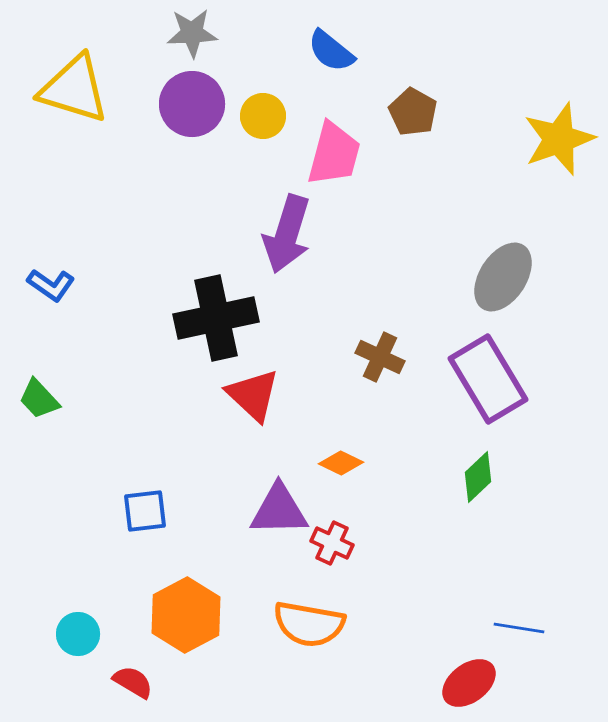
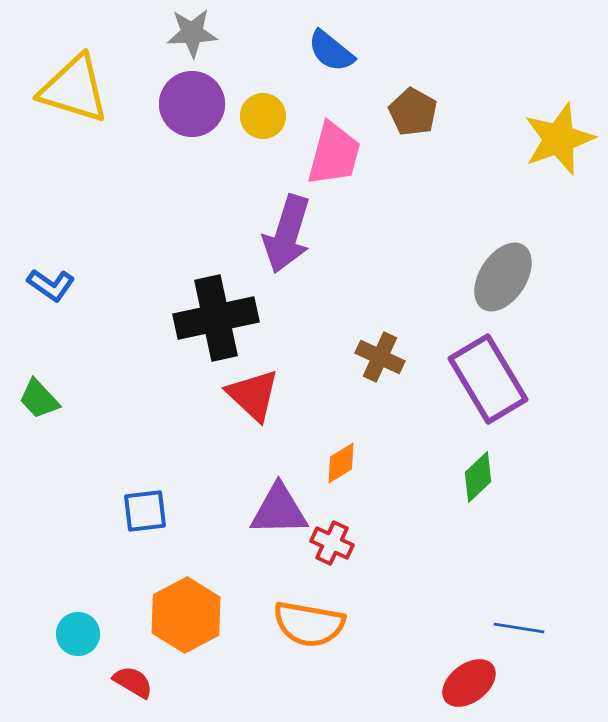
orange diamond: rotated 57 degrees counterclockwise
